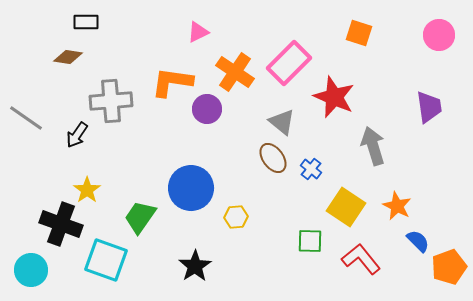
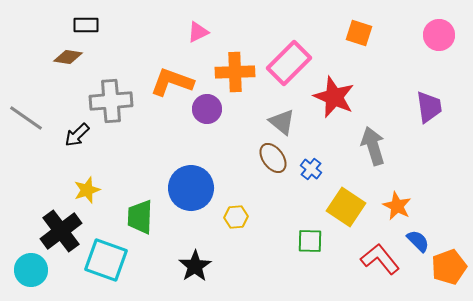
black rectangle: moved 3 px down
orange cross: rotated 36 degrees counterclockwise
orange L-shape: rotated 12 degrees clockwise
black arrow: rotated 12 degrees clockwise
yellow star: rotated 16 degrees clockwise
green trapezoid: rotated 33 degrees counterclockwise
black cross: moved 7 px down; rotated 33 degrees clockwise
red L-shape: moved 19 px right
